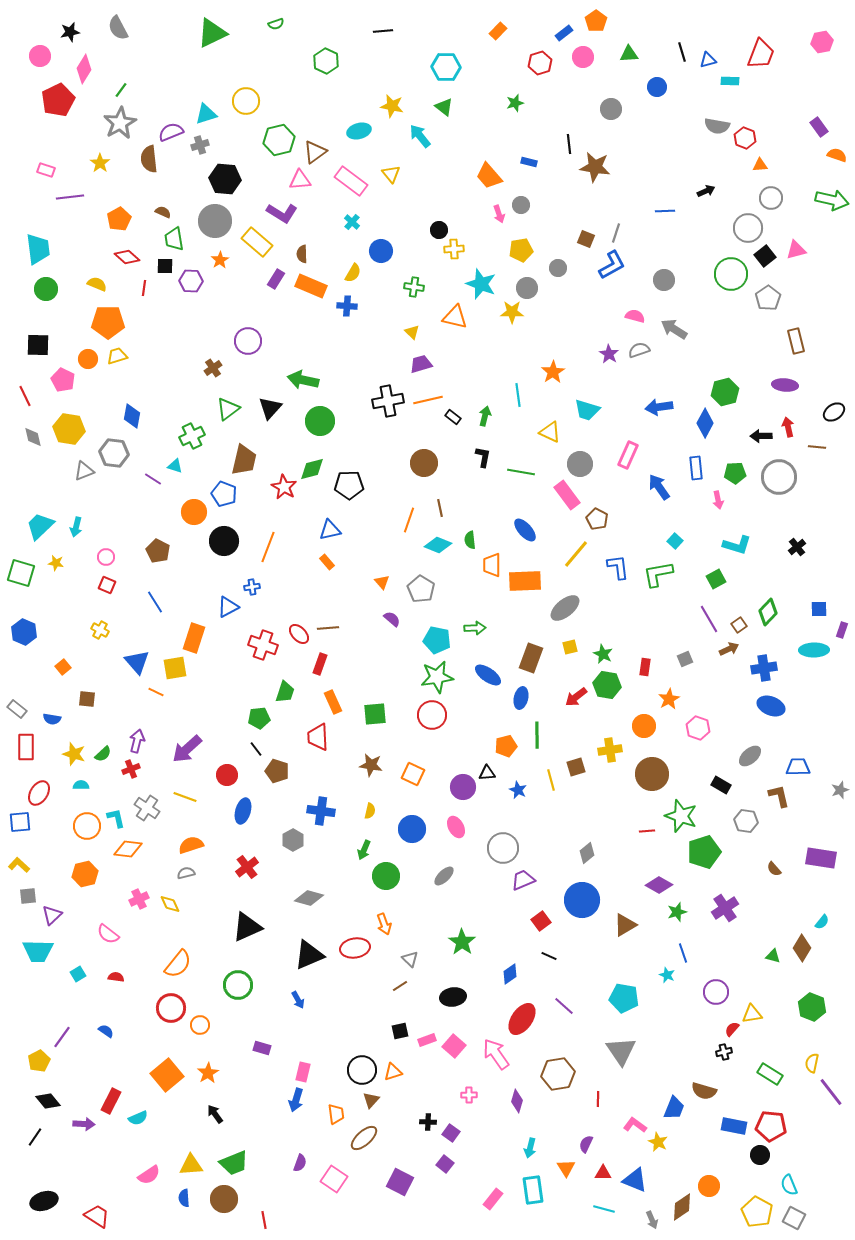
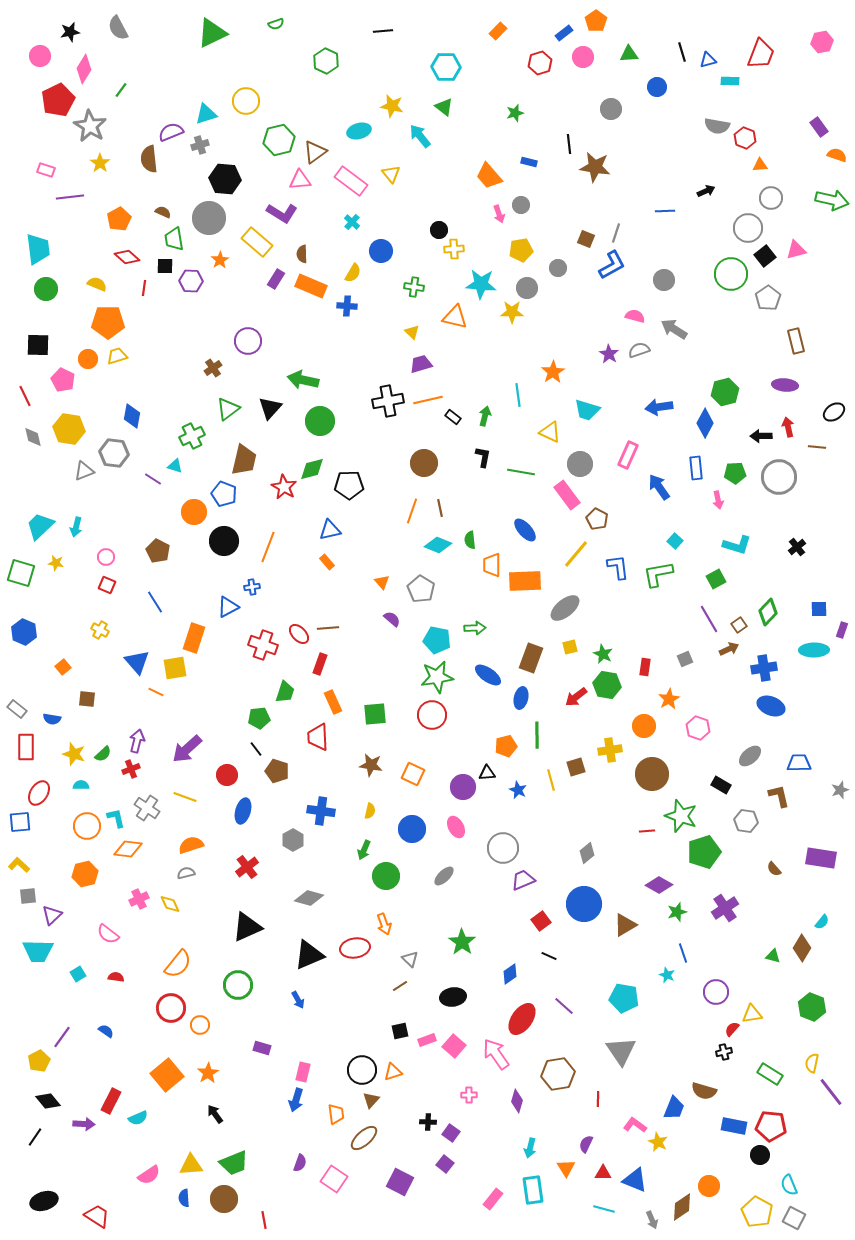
green star at (515, 103): moved 10 px down
gray star at (120, 123): moved 30 px left, 3 px down; rotated 12 degrees counterclockwise
gray circle at (215, 221): moved 6 px left, 3 px up
cyan star at (481, 284): rotated 16 degrees counterclockwise
orange line at (409, 520): moved 3 px right, 9 px up
blue trapezoid at (798, 767): moved 1 px right, 4 px up
blue circle at (582, 900): moved 2 px right, 4 px down
